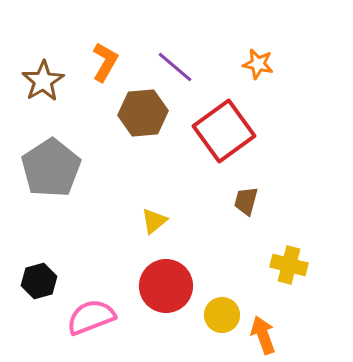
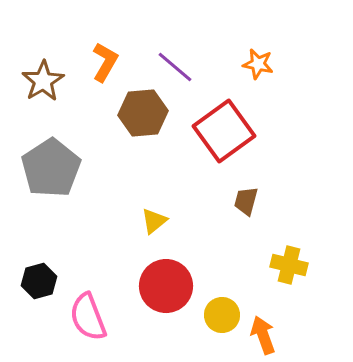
pink semicircle: moved 3 px left; rotated 90 degrees counterclockwise
